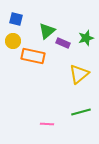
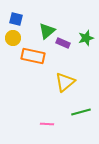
yellow circle: moved 3 px up
yellow triangle: moved 14 px left, 8 px down
